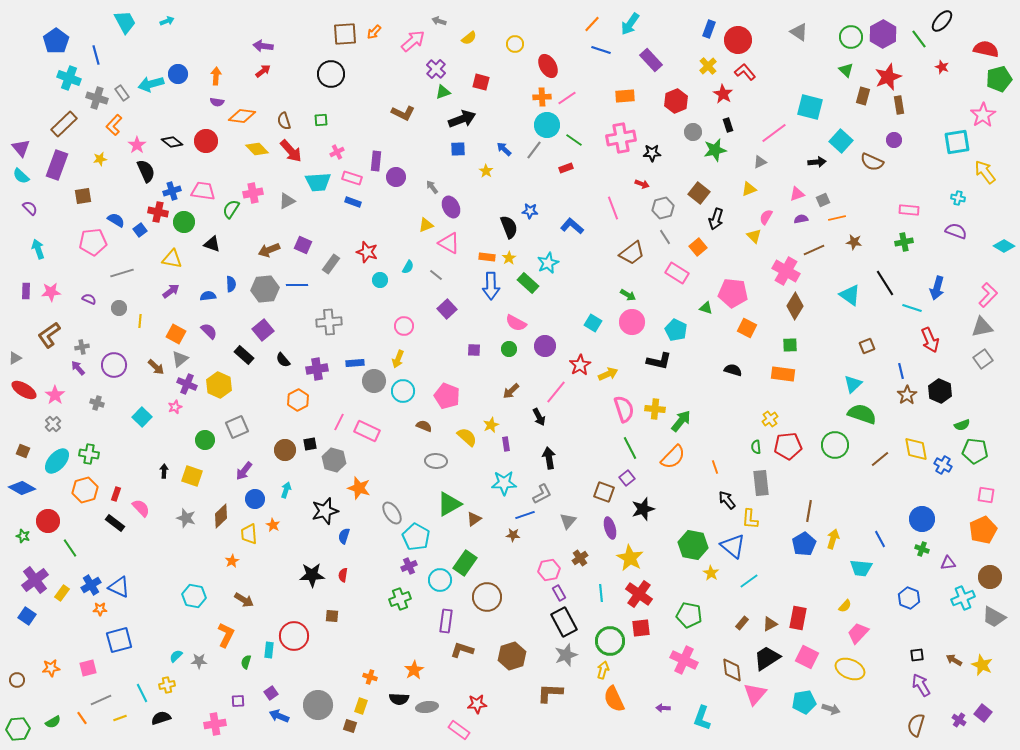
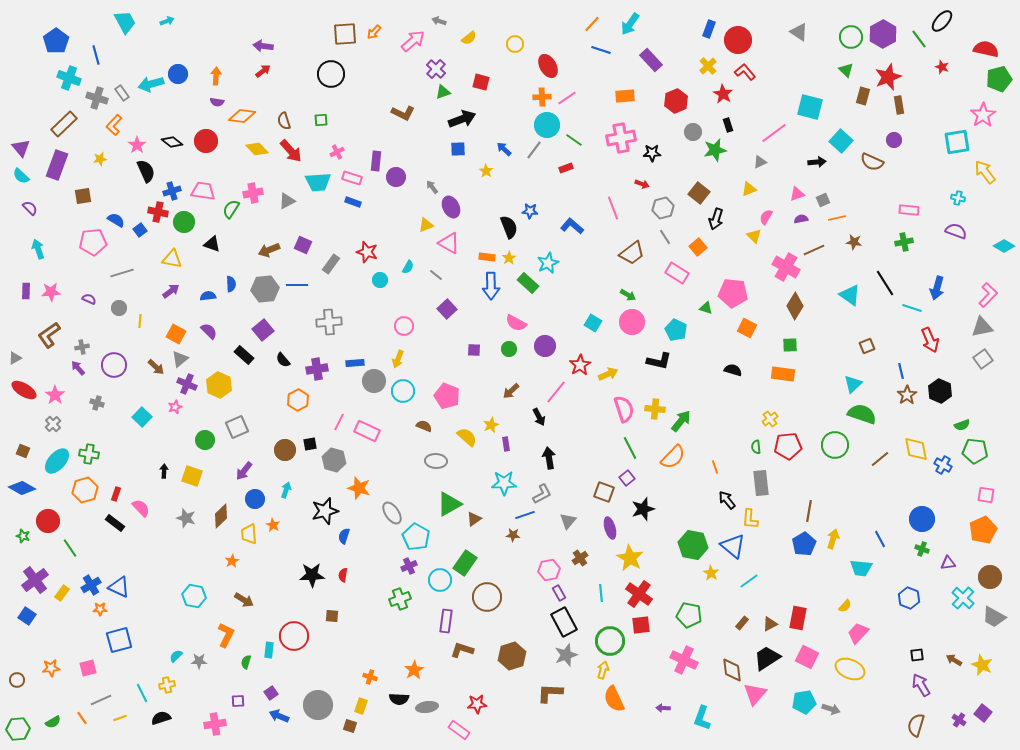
pink cross at (786, 271): moved 4 px up
cyan cross at (963, 598): rotated 25 degrees counterclockwise
red square at (641, 628): moved 3 px up
